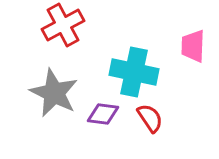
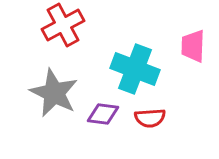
cyan cross: moved 1 px right, 3 px up; rotated 9 degrees clockwise
red semicircle: rotated 120 degrees clockwise
